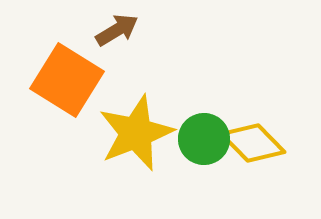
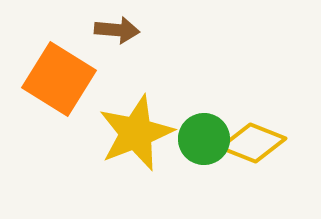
brown arrow: rotated 36 degrees clockwise
orange square: moved 8 px left, 1 px up
yellow diamond: rotated 24 degrees counterclockwise
